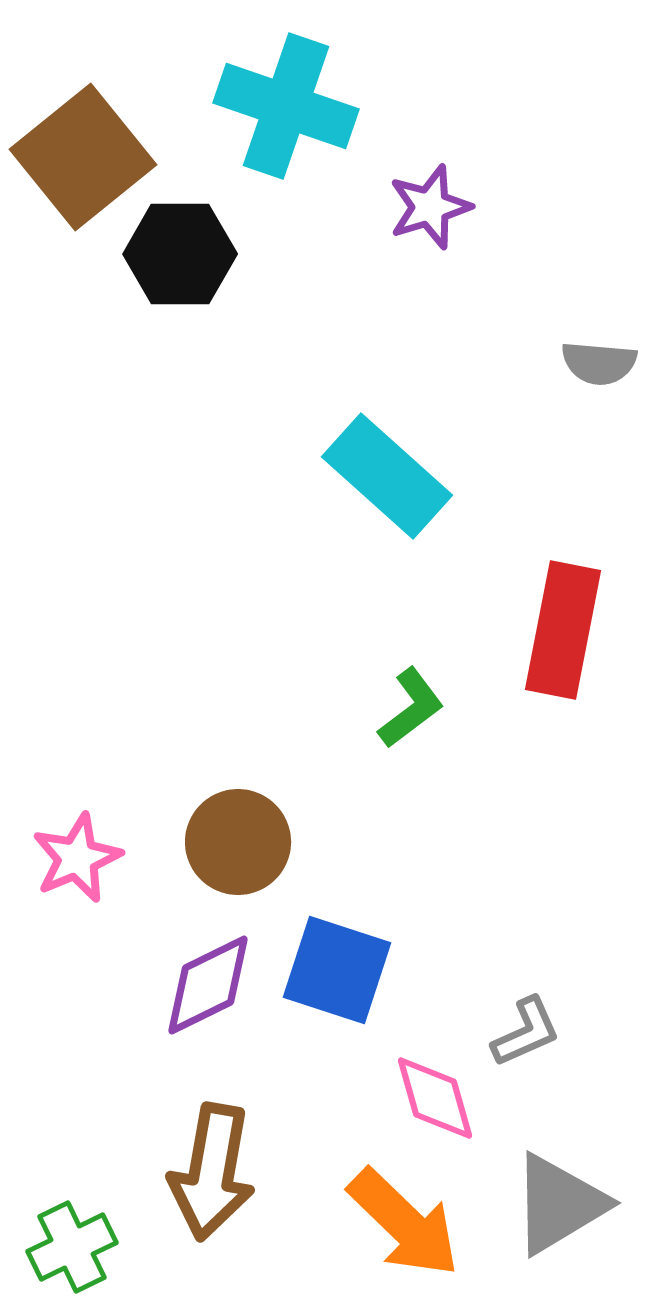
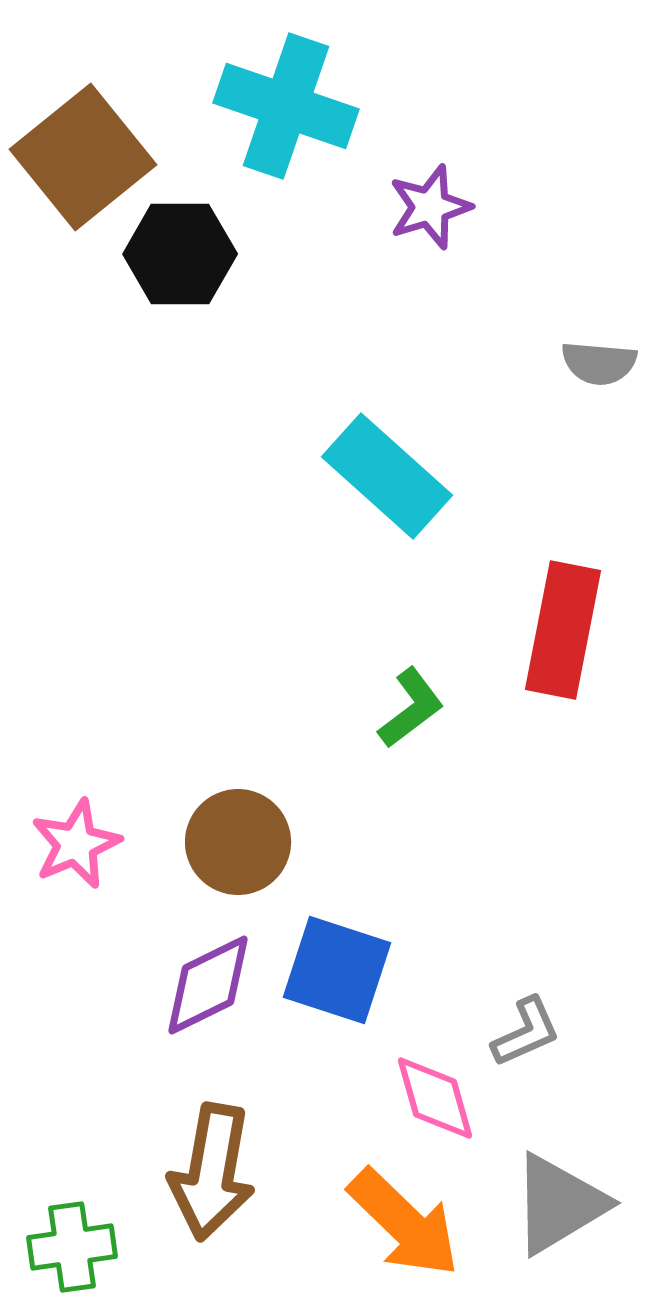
pink star: moved 1 px left, 14 px up
green cross: rotated 18 degrees clockwise
